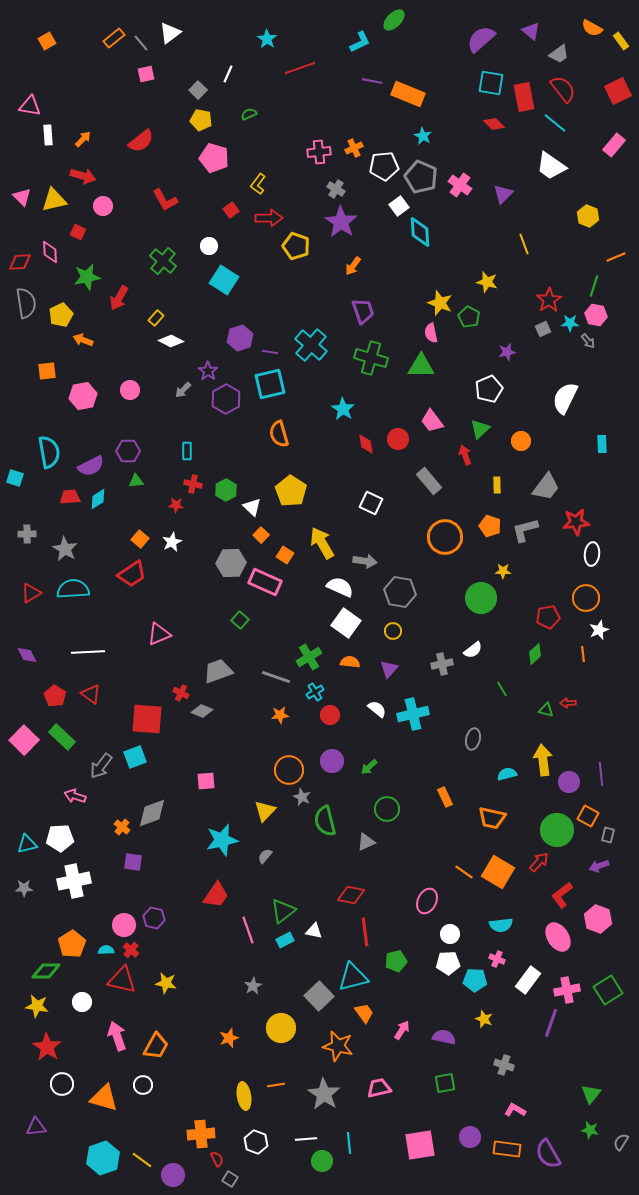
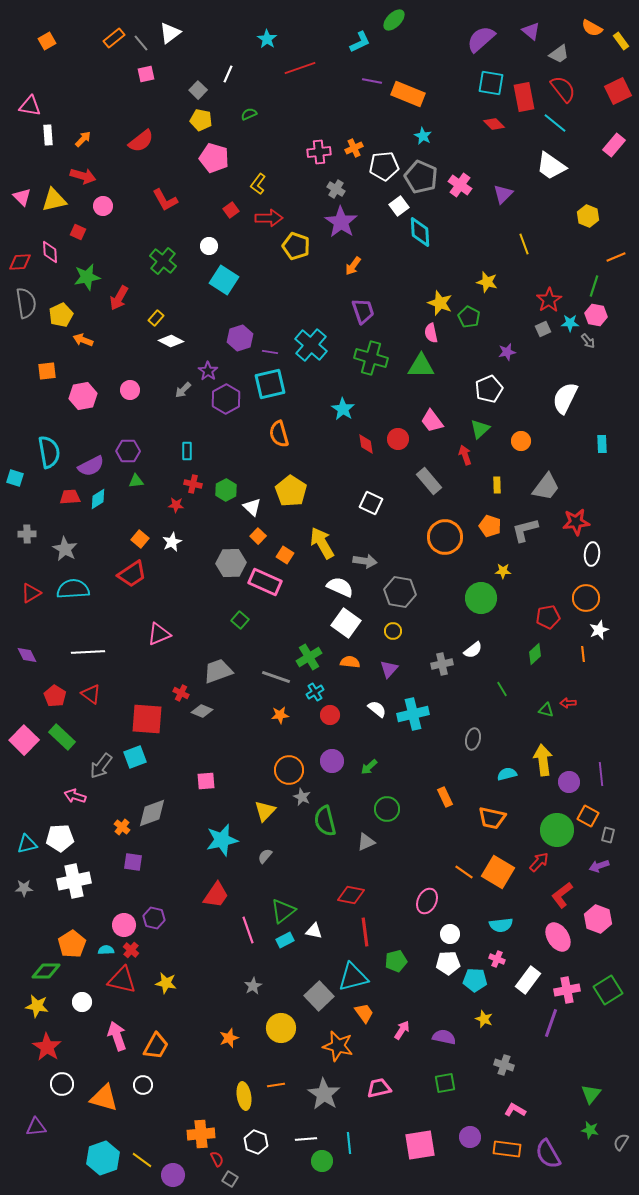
orange square at (261, 535): moved 3 px left, 1 px down
